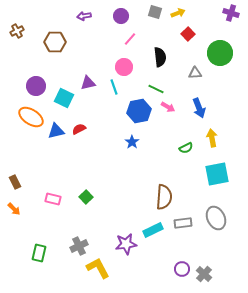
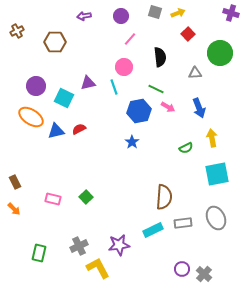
purple star at (126, 244): moved 7 px left, 1 px down
